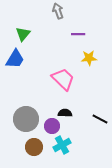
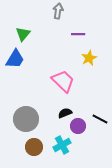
gray arrow: rotated 28 degrees clockwise
yellow star: rotated 21 degrees counterclockwise
pink trapezoid: moved 2 px down
black semicircle: rotated 24 degrees counterclockwise
purple circle: moved 26 px right
